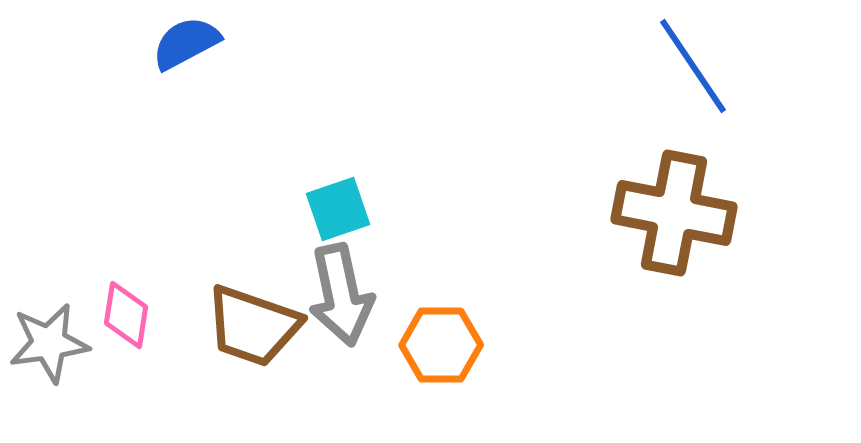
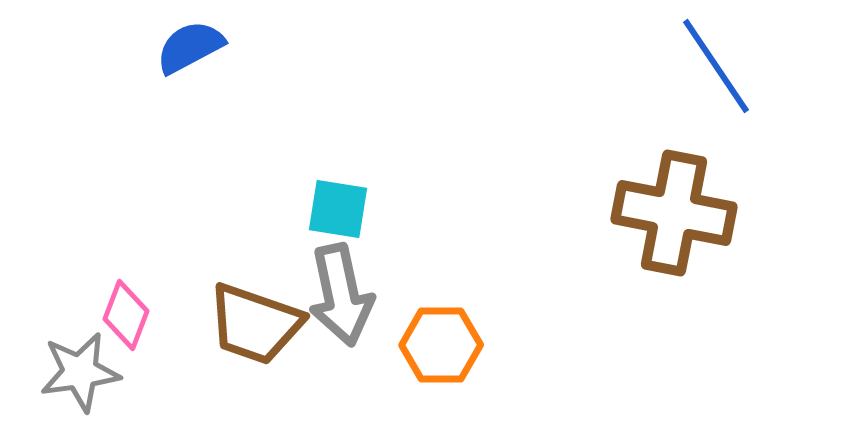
blue semicircle: moved 4 px right, 4 px down
blue line: moved 23 px right
cyan square: rotated 28 degrees clockwise
pink diamond: rotated 12 degrees clockwise
brown trapezoid: moved 2 px right, 2 px up
gray star: moved 31 px right, 29 px down
